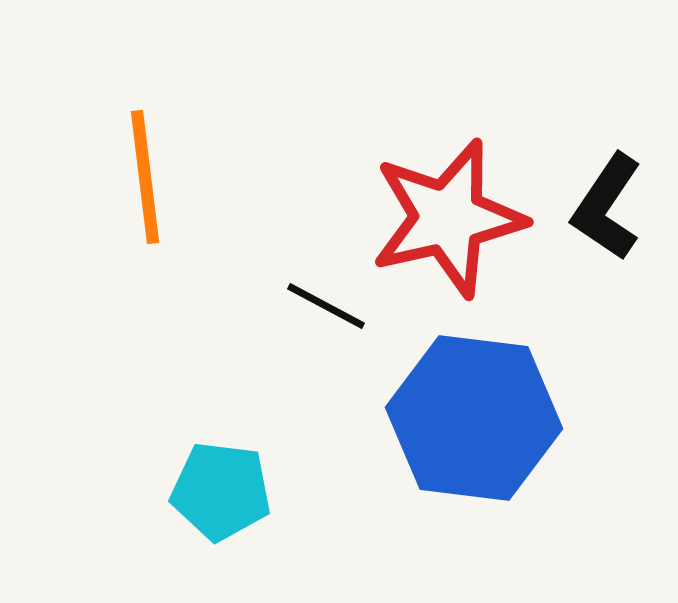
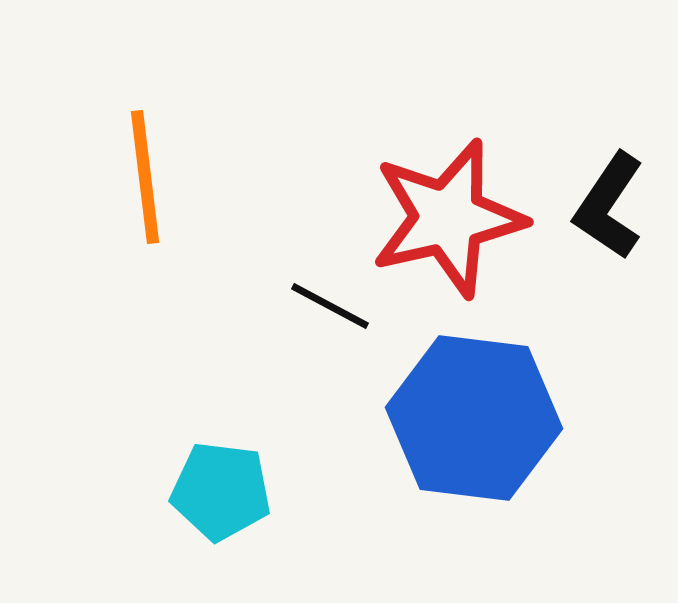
black L-shape: moved 2 px right, 1 px up
black line: moved 4 px right
